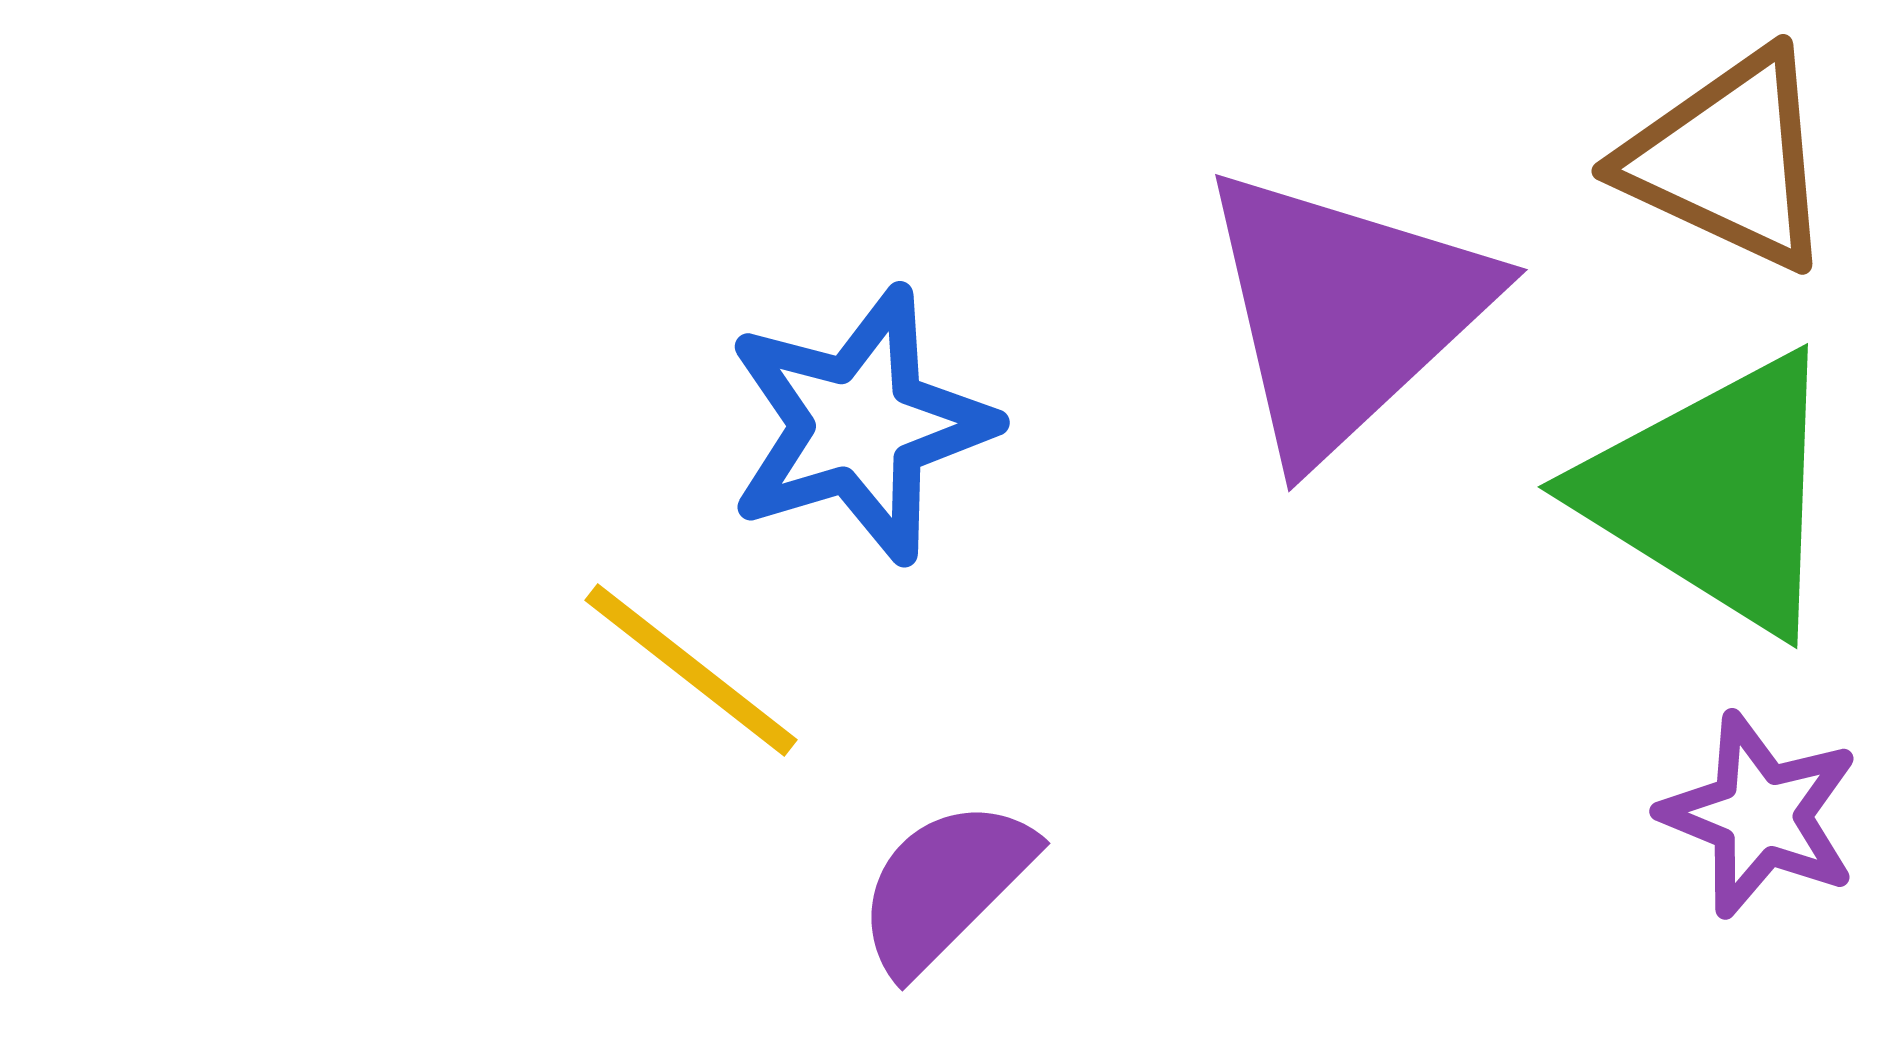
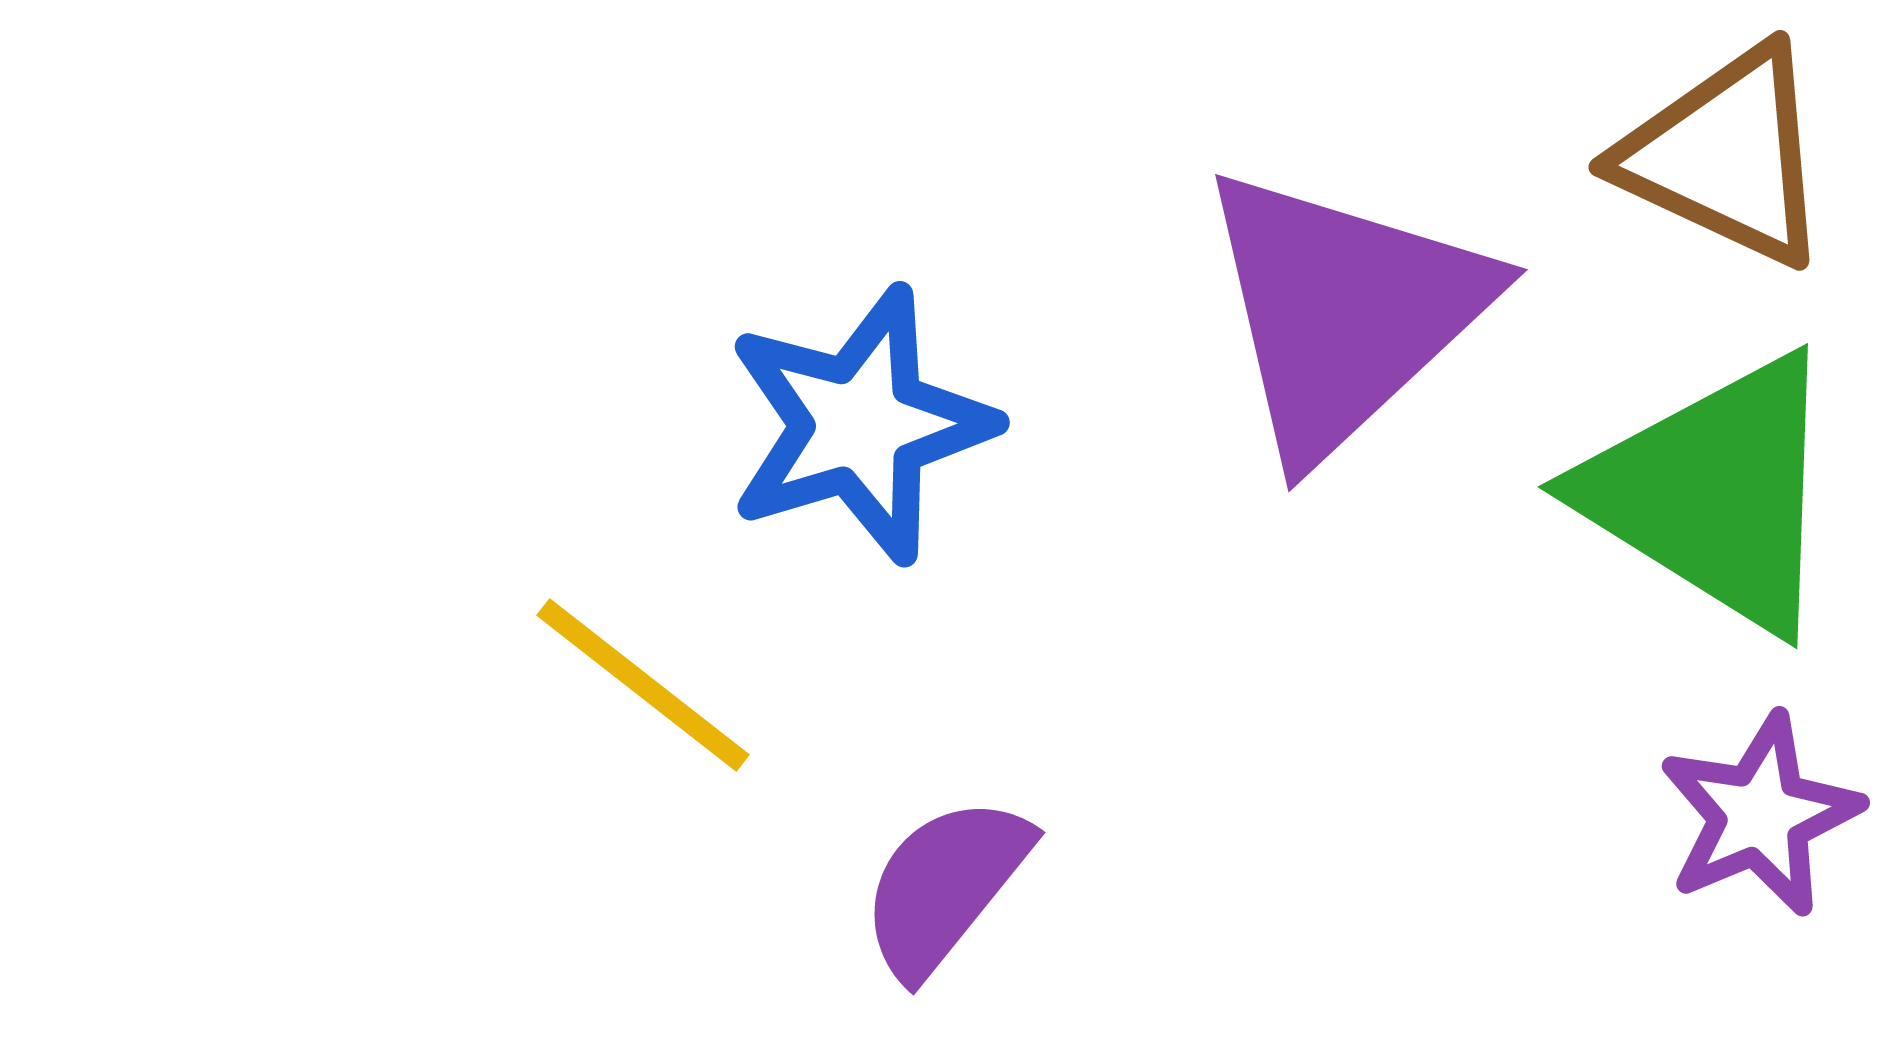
brown triangle: moved 3 px left, 4 px up
yellow line: moved 48 px left, 15 px down
purple star: rotated 27 degrees clockwise
purple semicircle: rotated 6 degrees counterclockwise
